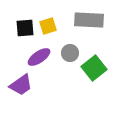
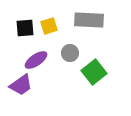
yellow square: moved 1 px right
purple ellipse: moved 3 px left, 3 px down
green square: moved 4 px down
